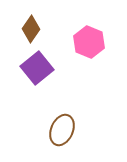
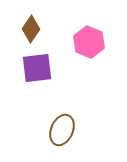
purple square: rotated 32 degrees clockwise
